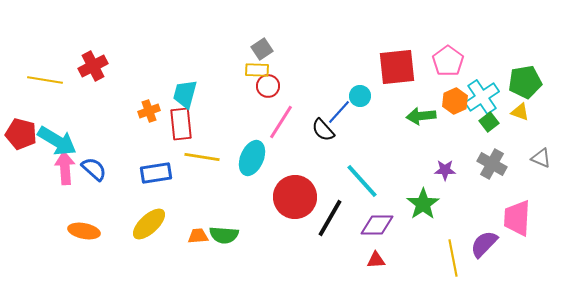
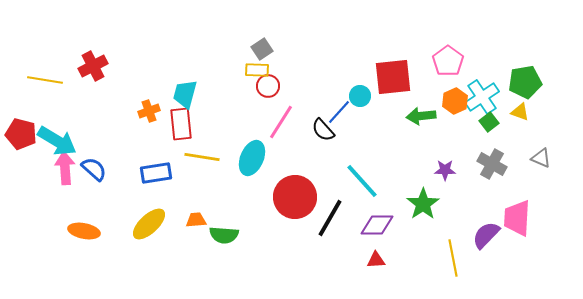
red square at (397, 67): moved 4 px left, 10 px down
orange trapezoid at (198, 236): moved 2 px left, 16 px up
purple semicircle at (484, 244): moved 2 px right, 9 px up
